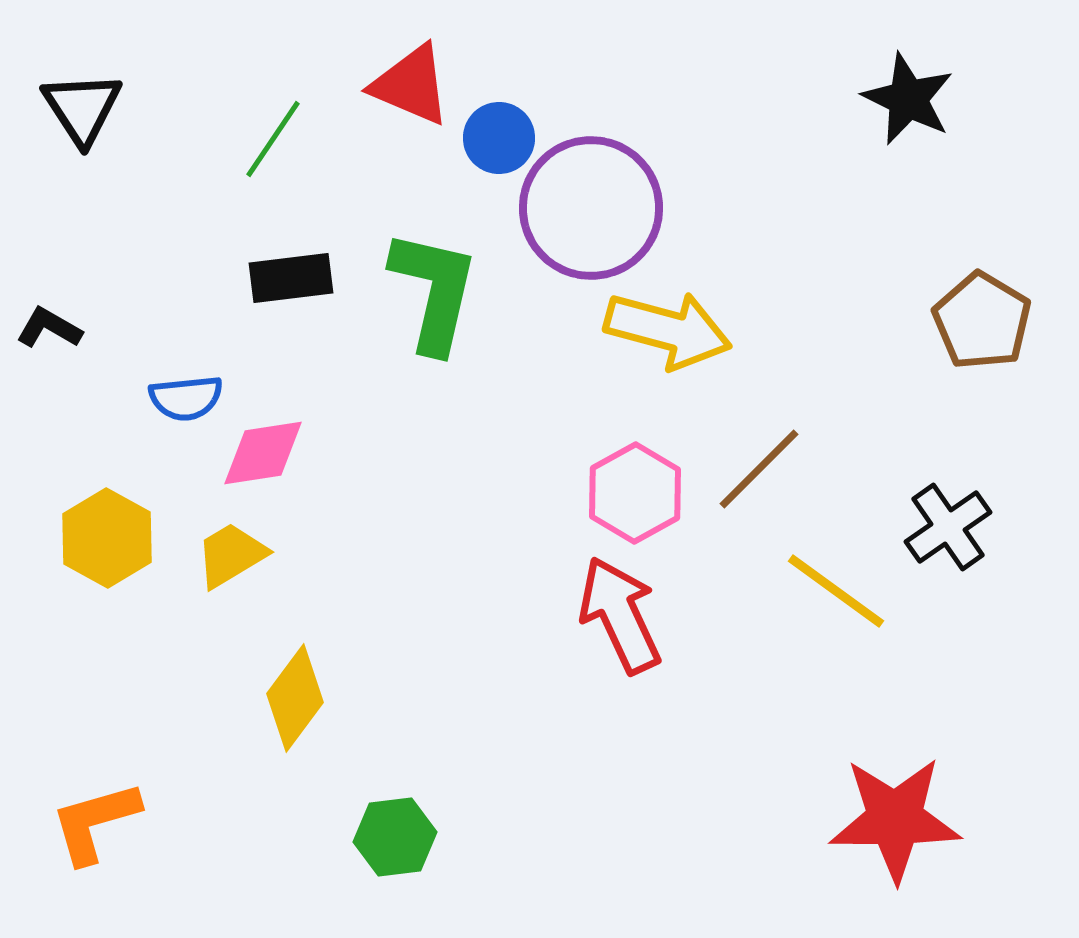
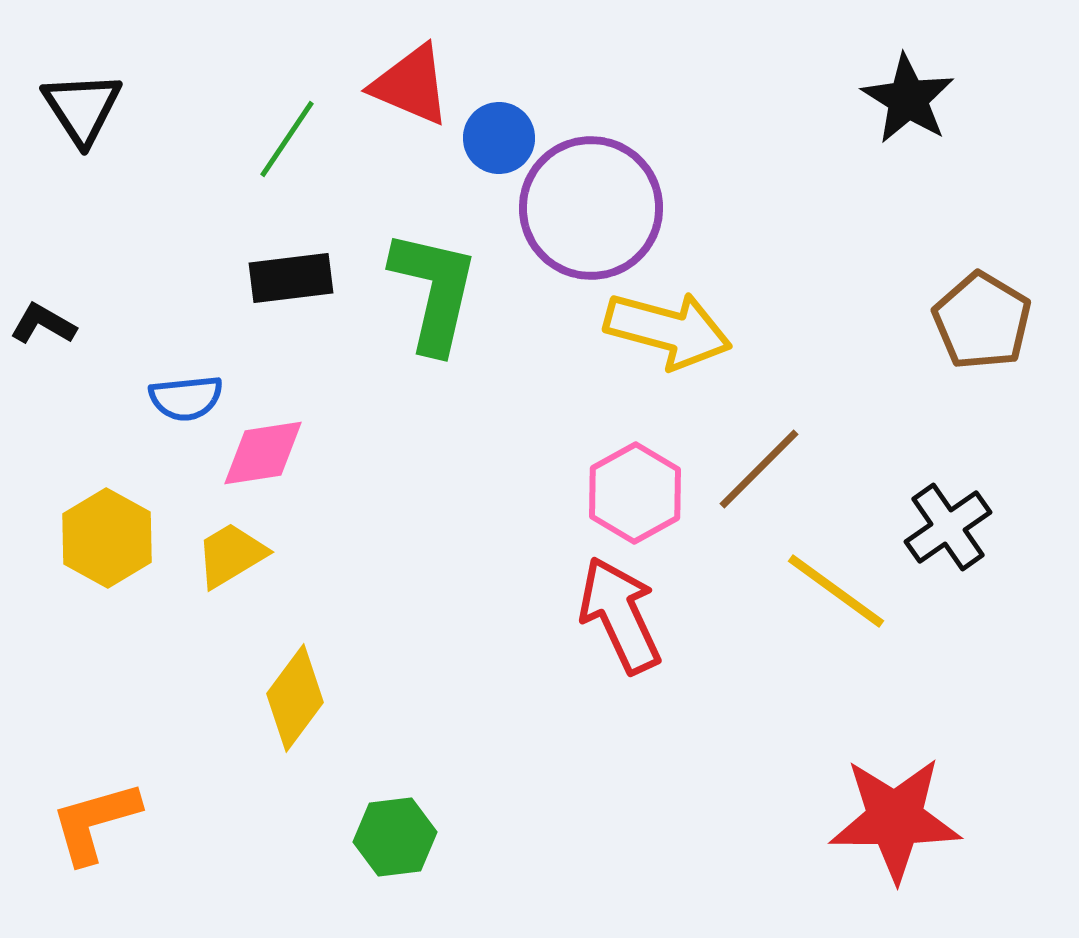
black star: rotated 6 degrees clockwise
green line: moved 14 px right
black L-shape: moved 6 px left, 4 px up
